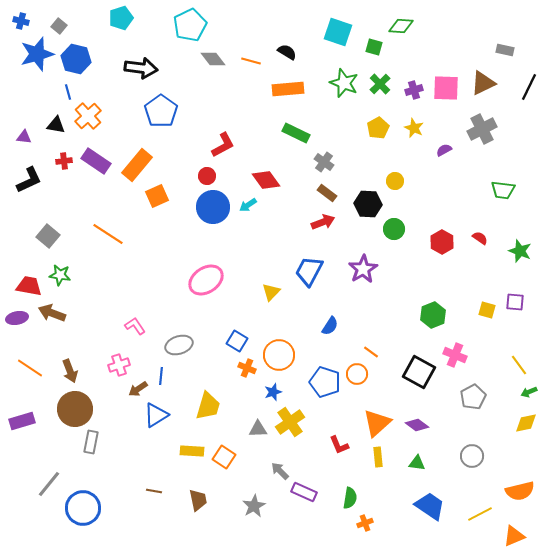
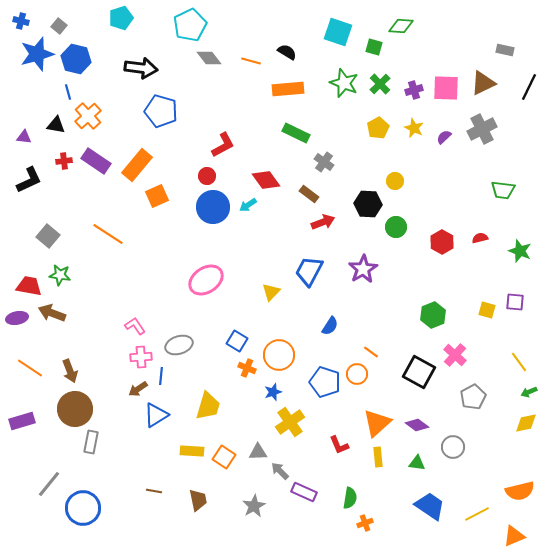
gray diamond at (213, 59): moved 4 px left, 1 px up
blue pentagon at (161, 111): rotated 20 degrees counterclockwise
purple semicircle at (444, 150): moved 13 px up; rotated 14 degrees counterclockwise
brown rectangle at (327, 193): moved 18 px left, 1 px down
green circle at (394, 229): moved 2 px right, 2 px up
red semicircle at (480, 238): rotated 49 degrees counterclockwise
pink cross at (455, 355): rotated 20 degrees clockwise
pink cross at (119, 365): moved 22 px right, 8 px up; rotated 15 degrees clockwise
yellow line at (519, 365): moved 3 px up
gray triangle at (258, 429): moved 23 px down
gray circle at (472, 456): moved 19 px left, 9 px up
yellow line at (480, 514): moved 3 px left
